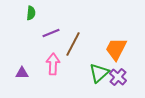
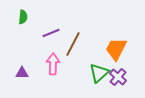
green semicircle: moved 8 px left, 4 px down
